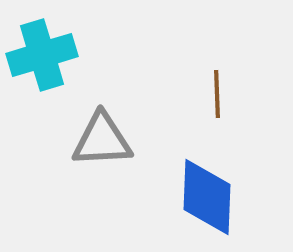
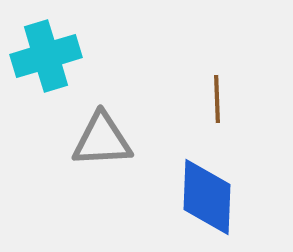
cyan cross: moved 4 px right, 1 px down
brown line: moved 5 px down
